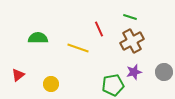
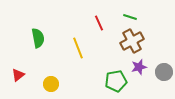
red line: moved 6 px up
green semicircle: rotated 78 degrees clockwise
yellow line: rotated 50 degrees clockwise
purple star: moved 5 px right, 5 px up
green pentagon: moved 3 px right, 4 px up
